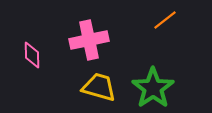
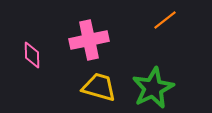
green star: rotated 9 degrees clockwise
